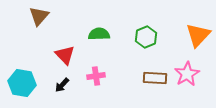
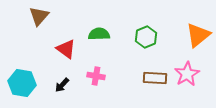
orange triangle: rotated 8 degrees clockwise
red triangle: moved 1 px right, 6 px up; rotated 10 degrees counterclockwise
pink cross: rotated 18 degrees clockwise
